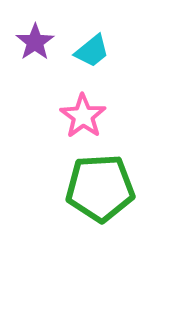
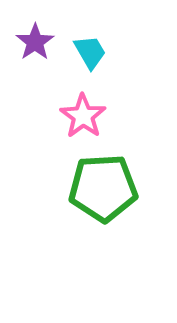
cyan trapezoid: moved 2 px left, 1 px down; rotated 81 degrees counterclockwise
green pentagon: moved 3 px right
